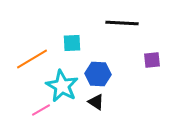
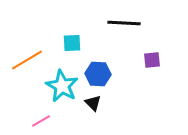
black line: moved 2 px right
orange line: moved 5 px left, 1 px down
black triangle: moved 3 px left, 1 px down; rotated 12 degrees clockwise
pink line: moved 11 px down
